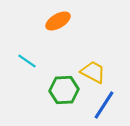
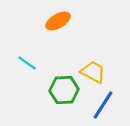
cyan line: moved 2 px down
blue line: moved 1 px left
